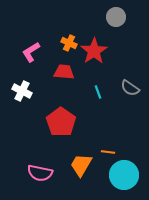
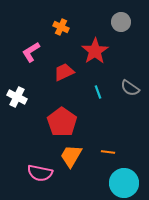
gray circle: moved 5 px right, 5 px down
orange cross: moved 8 px left, 16 px up
red star: moved 1 px right
red trapezoid: rotated 30 degrees counterclockwise
white cross: moved 5 px left, 6 px down
red pentagon: moved 1 px right
orange trapezoid: moved 10 px left, 9 px up
cyan circle: moved 8 px down
